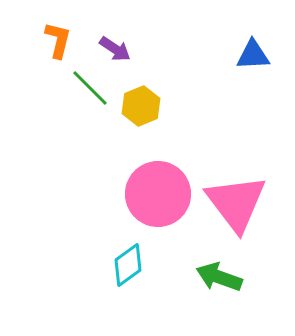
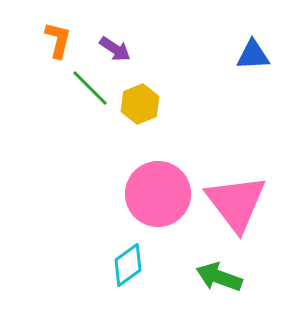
yellow hexagon: moved 1 px left, 2 px up
